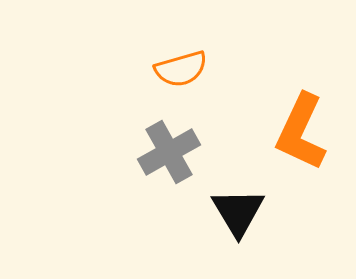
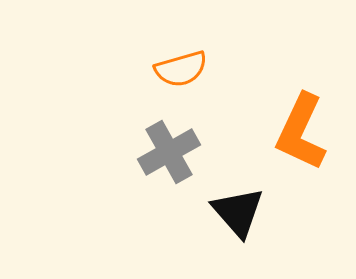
black triangle: rotated 10 degrees counterclockwise
